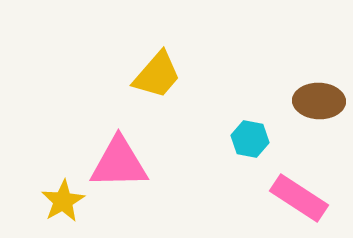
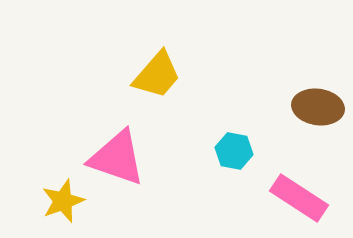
brown ellipse: moved 1 px left, 6 px down; rotated 6 degrees clockwise
cyan hexagon: moved 16 px left, 12 px down
pink triangle: moved 2 px left, 5 px up; rotated 20 degrees clockwise
yellow star: rotated 9 degrees clockwise
